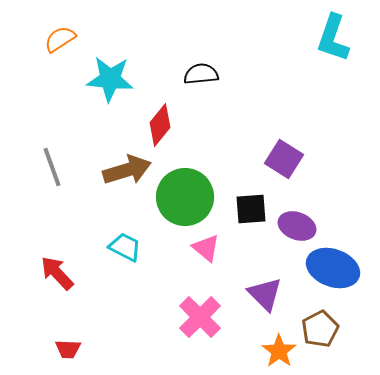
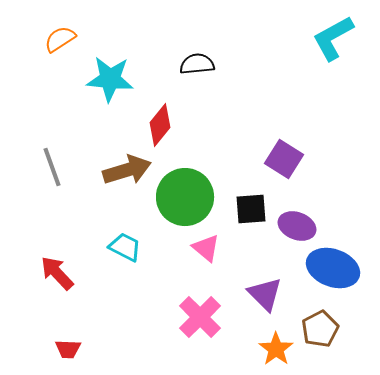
cyan L-shape: rotated 42 degrees clockwise
black semicircle: moved 4 px left, 10 px up
orange star: moved 3 px left, 2 px up
